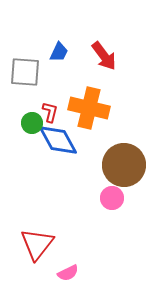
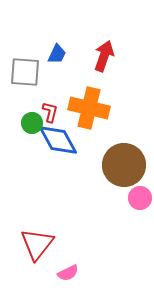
blue trapezoid: moved 2 px left, 2 px down
red arrow: rotated 124 degrees counterclockwise
pink circle: moved 28 px right
